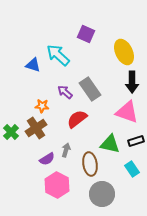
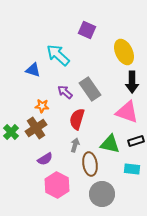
purple square: moved 1 px right, 4 px up
blue triangle: moved 5 px down
red semicircle: rotated 35 degrees counterclockwise
gray arrow: moved 9 px right, 5 px up
purple semicircle: moved 2 px left
cyan rectangle: rotated 49 degrees counterclockwise
